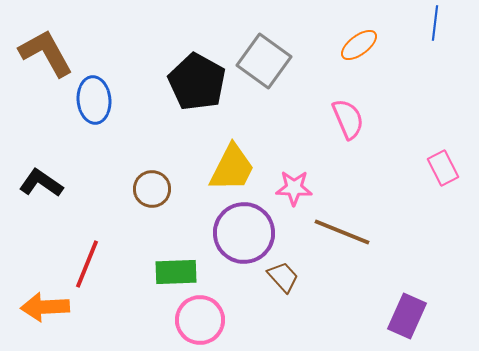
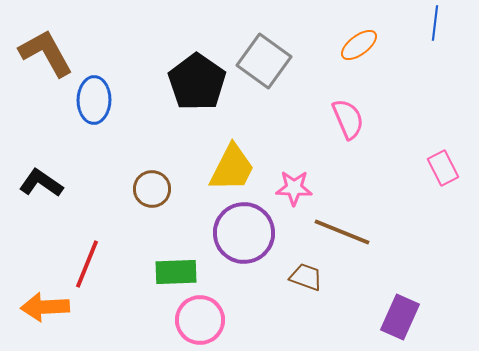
black pentagon: rotated 6 degrees clockwise
blue ellipse: rotated 6 degrees clockwise
brown trapezoid: moved 23 px right; rotated 28 degrees counterclockwise
purple rectangle: moved 7 px left, 1 px down
